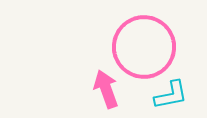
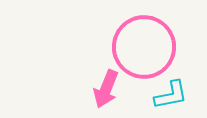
pink arrow: rotated 138 degrees counterclockwise
